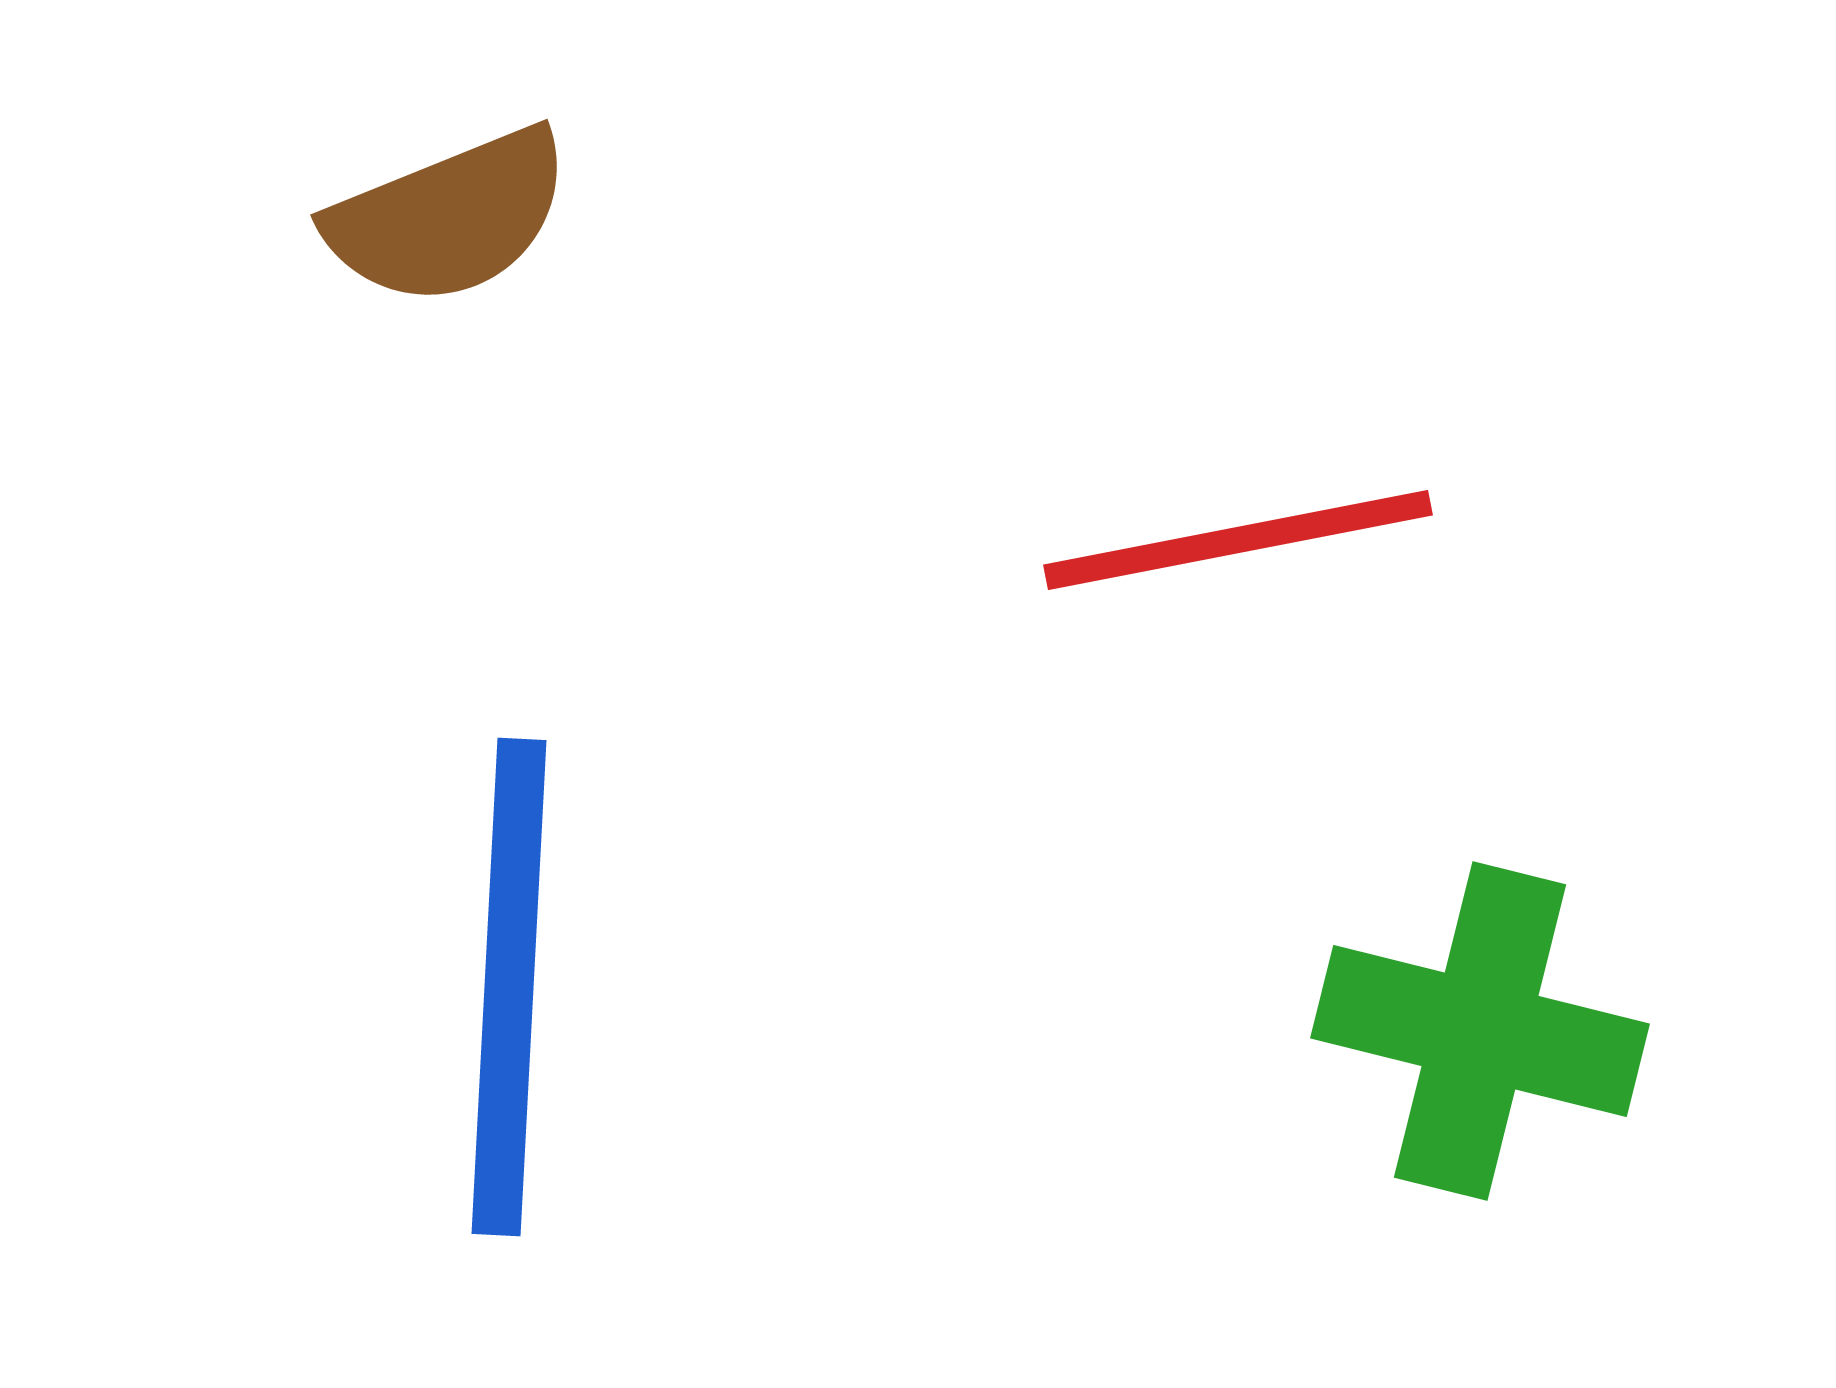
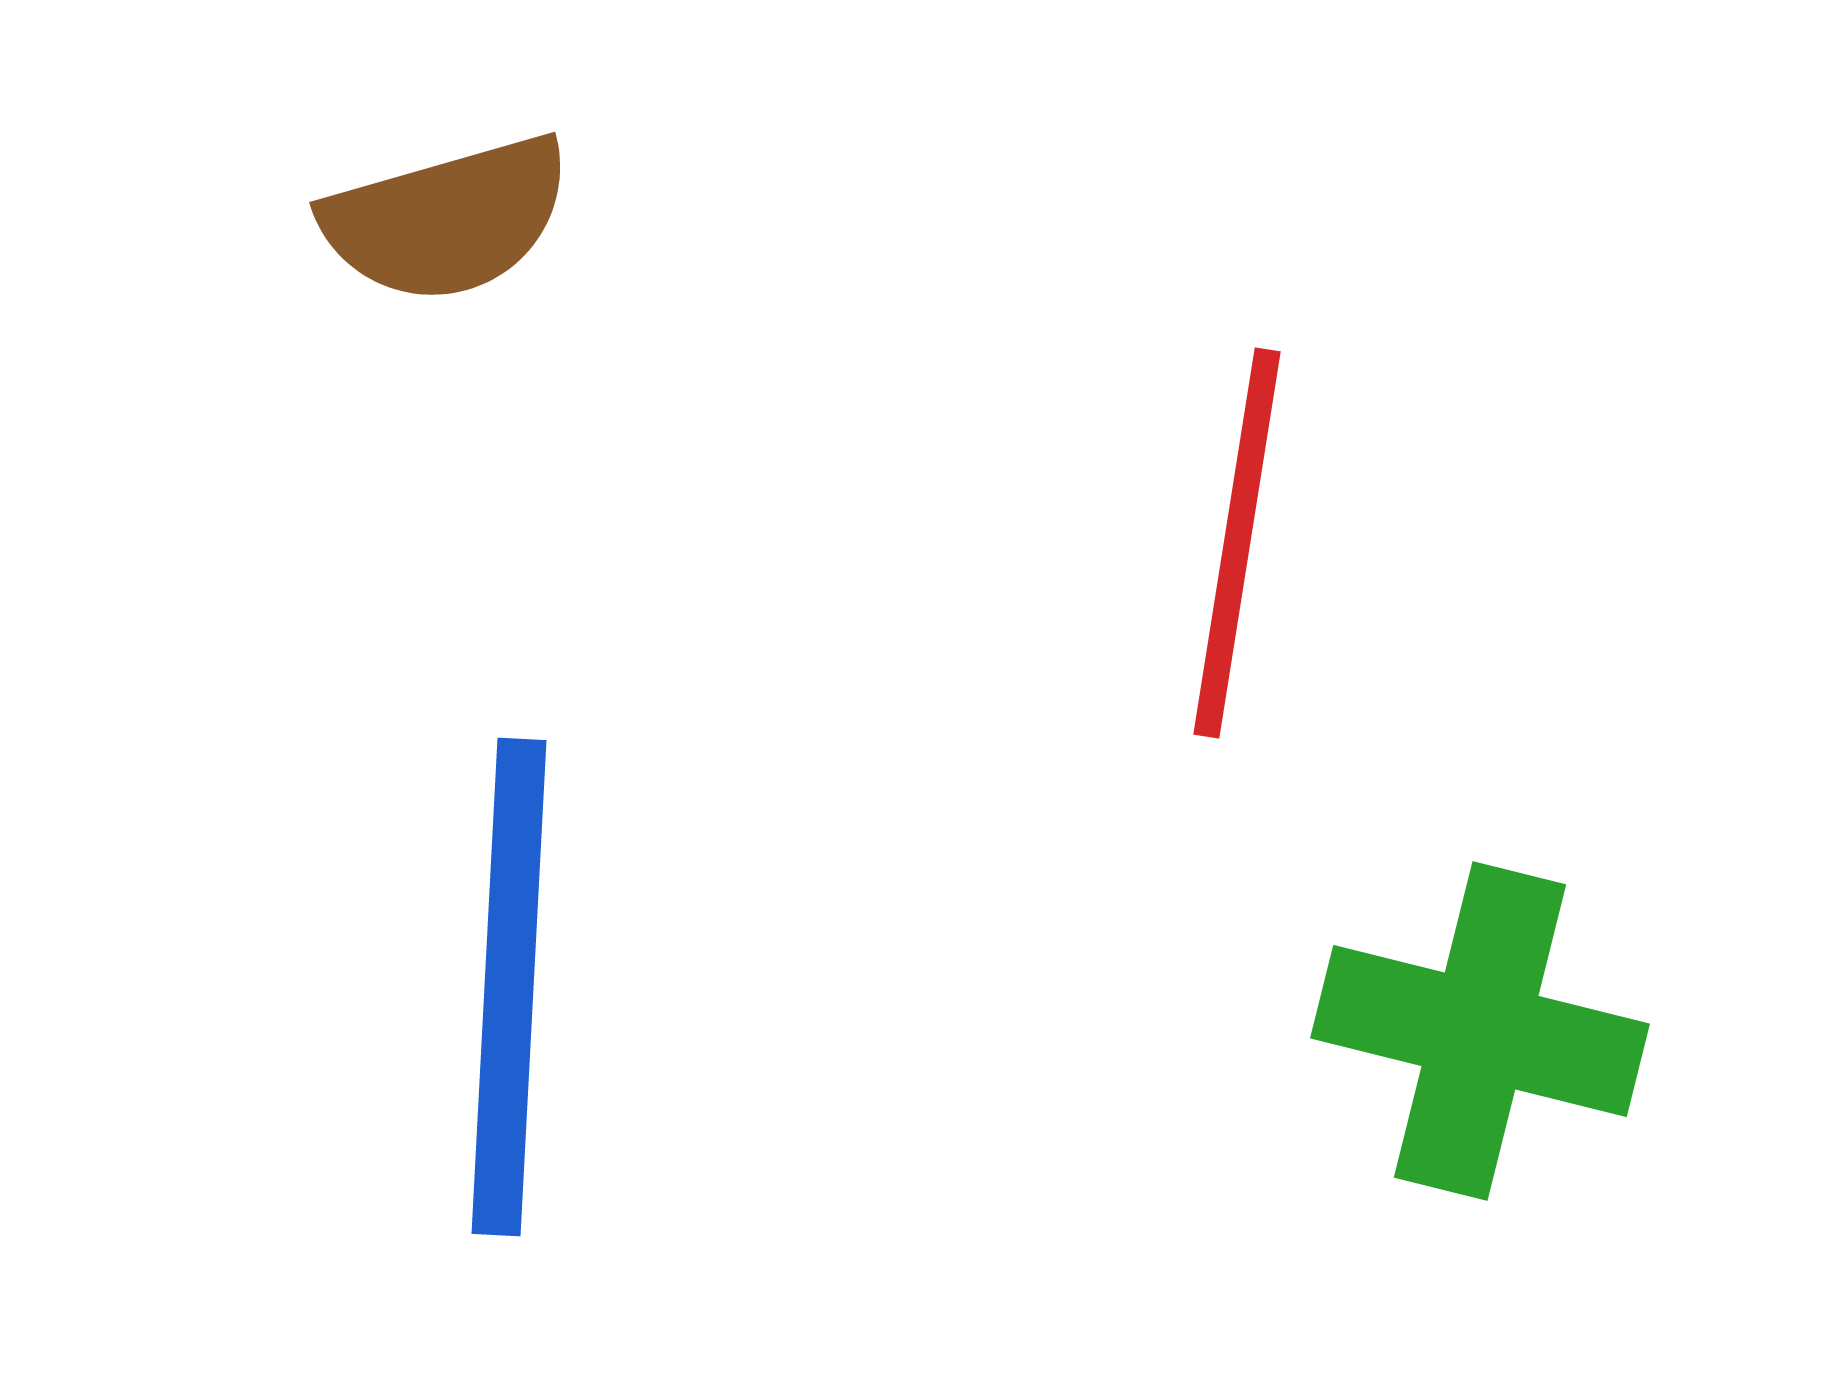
brown semicircle: moved 2 px left, 2 px down; rotated 6 degrees clockwise
red line: moved 1 px left, 3 px down; rotated 70 degrees counterclockwise
